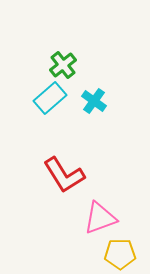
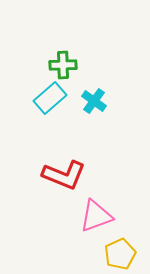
green cross: rotated 36 degrees clockwise
red L-shape: rotated 36 degrees counterclockwise
pink triangle: moved 4 px left, 2 px up
yellow pentagon: rotated 24 degrees counterclockwise
